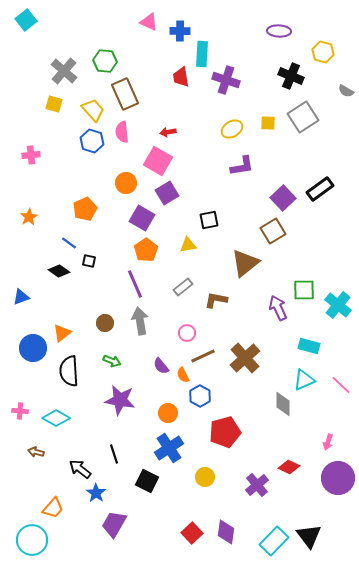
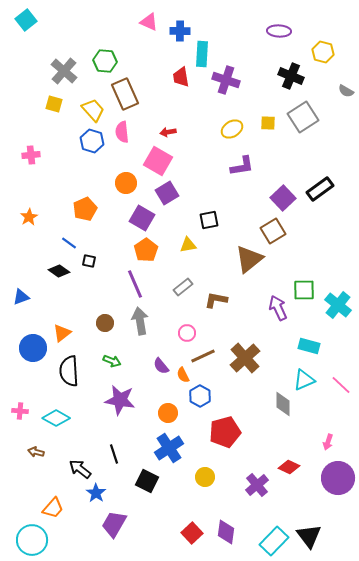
brown triangle at (245, 263): moved 4 px right, 4 px up
